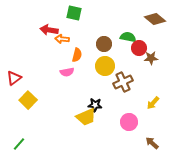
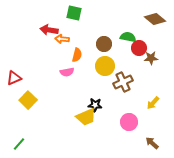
red triangle: rotated 14 degrees clockwise
